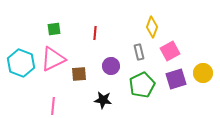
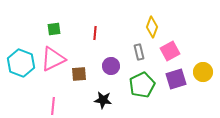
yellow circle: moved 1 px up
